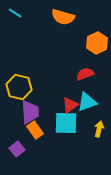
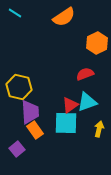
orange semicircle: moved 1 px right; rotated 50 degrees counterclockwise
